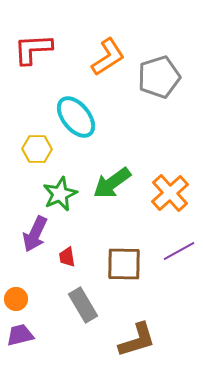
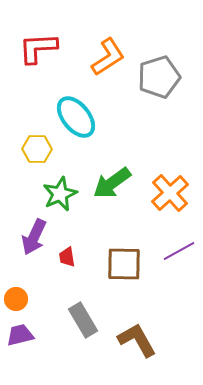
red L-shape: moved 5 px right, 1 px up
purple arrow: moved 1 px left, 3 px down
gray rectangle: moved 15 px down
brown L-shape: rotated 102 degrees counterclockwise
